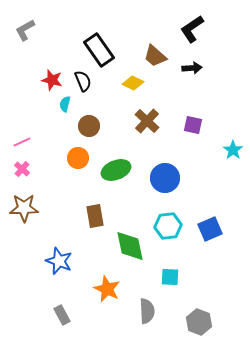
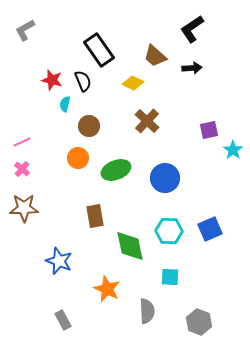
purple square: moved 16 px right, 5 px down; rotated 24 degrees counterclockwise
cyan hexagon: moved 1 px right, 5 px down; rotated 8 degrees clockwise
gray rectangle: moved 1 px right, 5 px down
